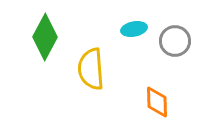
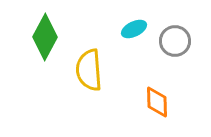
cyan ellipse: rotated 15 degrees counterclockwise
yellow semicircle: moved 2 px left, 1 px down
